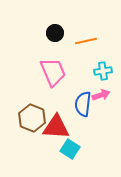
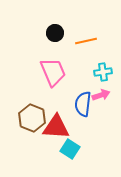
cyan cross: moved 1 px down
